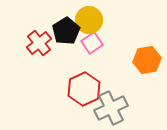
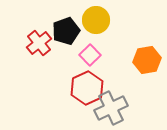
yellow circle: moved 7 px right
black pentagon: rotated 12 degrees clockwise
pink square: moved 2 px left, 12 px down; rotated 10 degrees counterclockwise
red hexagon: moved 3 px right, 1 px up
